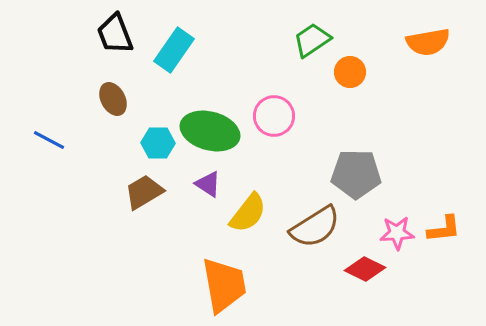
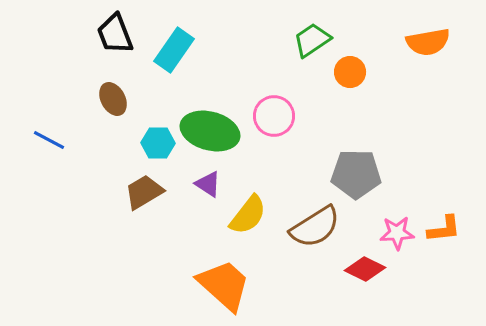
yellow semicircle: moved 2 px down
orange trapezoid: rotated 38 degrees counterclockwise
